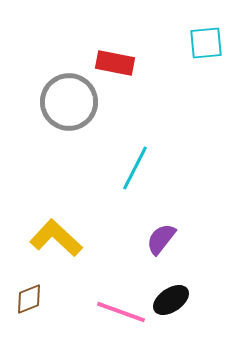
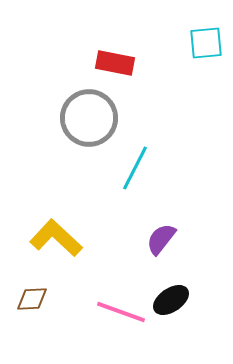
gray circle: moved 20 px right, 16 px down
brown diamond: moved 3 px right; rotated 20 degrees clockwise
